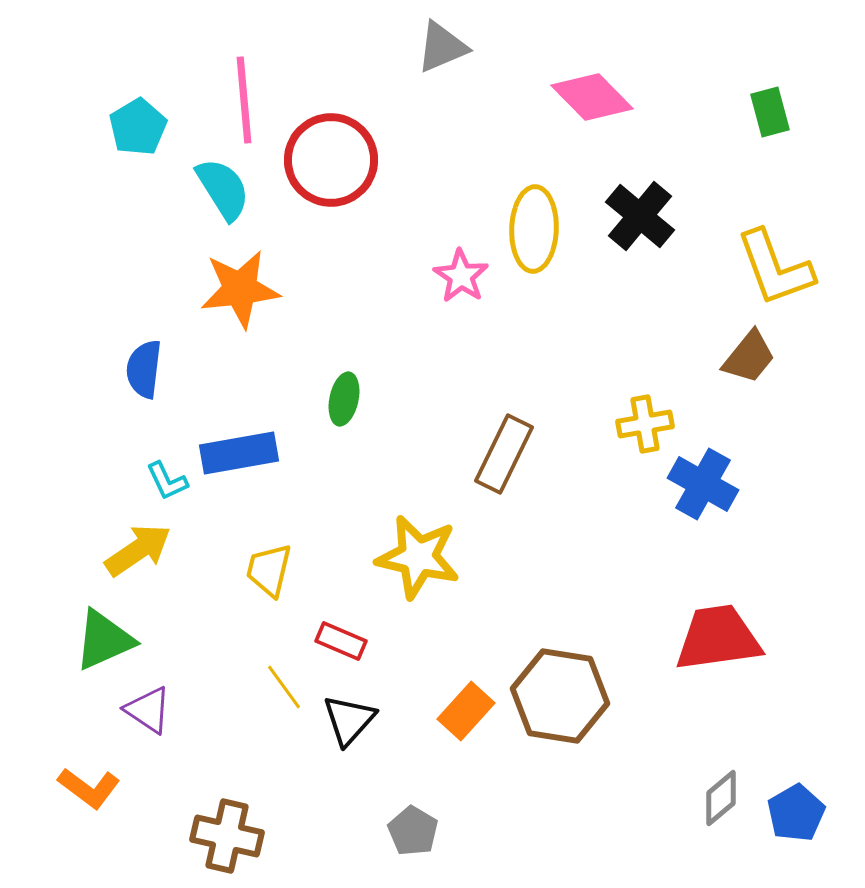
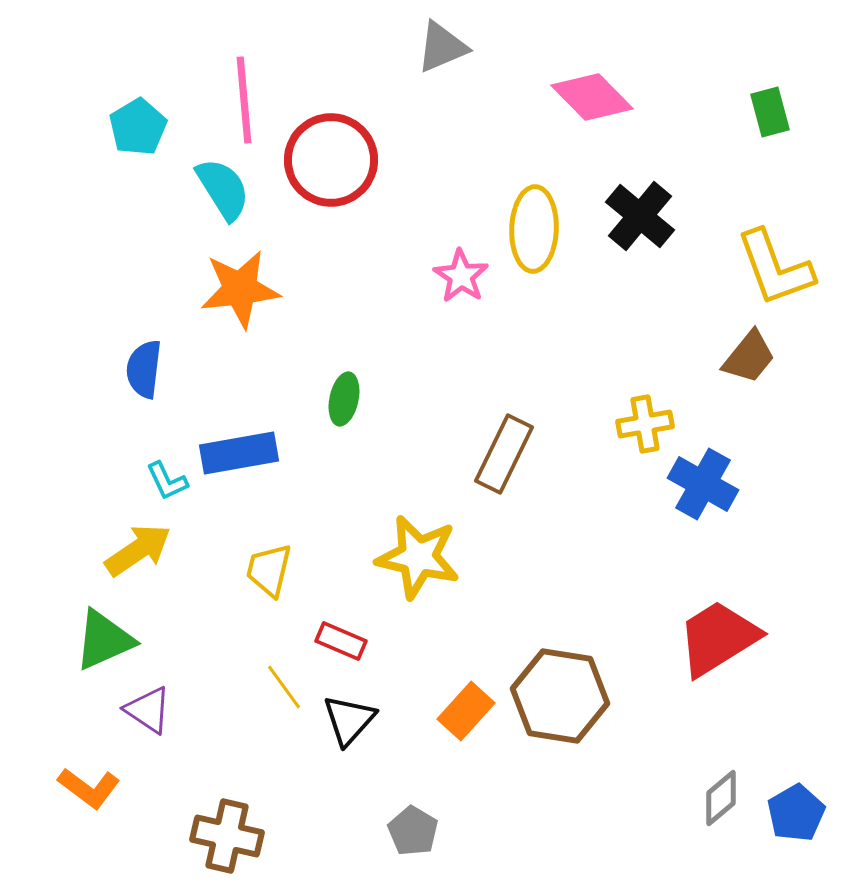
red trapezoid: rotated 24 degrees counterclockwise
